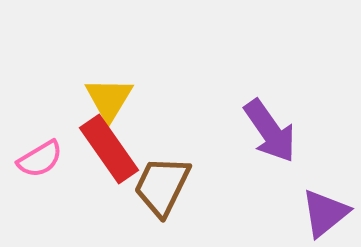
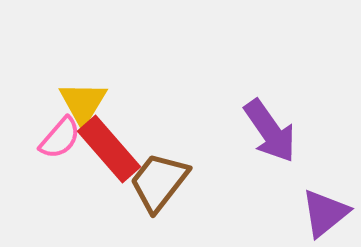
yellow triangle: moved 26 px left, 4 px down
red rectangle: rotated 6 degrees counterclockwise
pink semicircle: moved 20 px right, 21 px up; rotated 18 degrees counterclockwise
brown trapezoid: moved 3 px left, 4 px up; rotated 12 degrees clockwise
